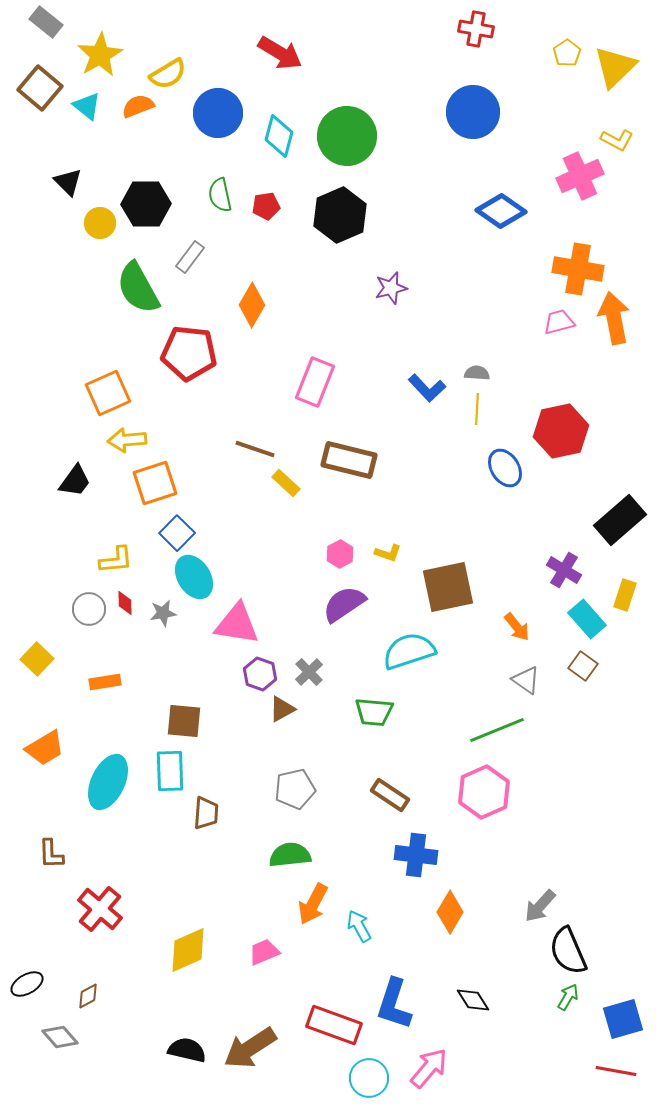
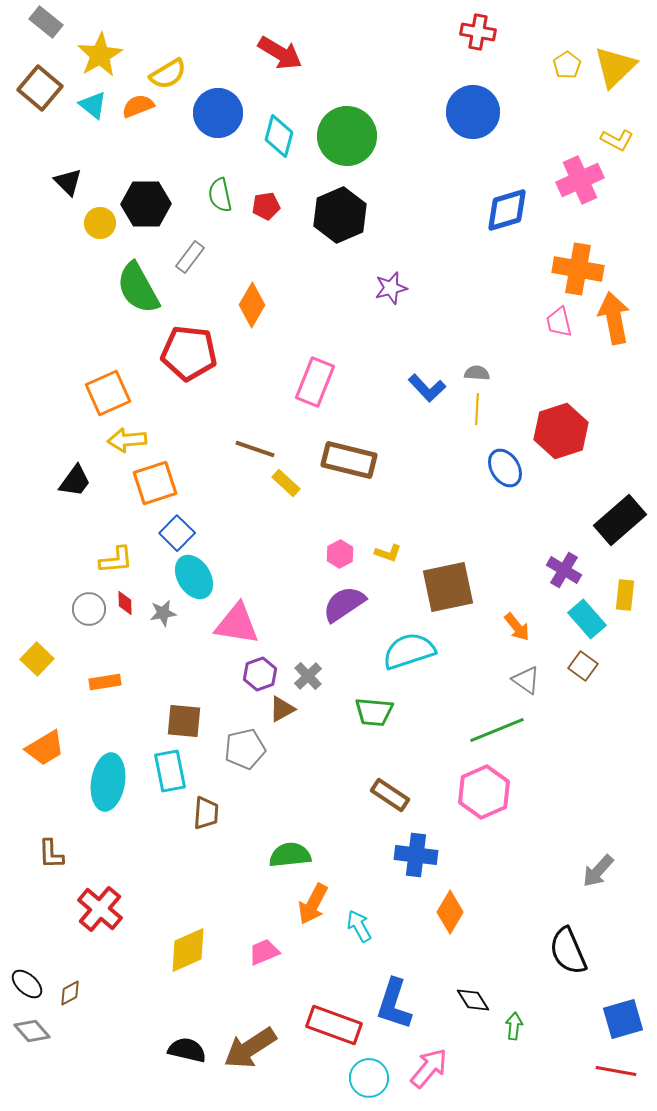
red cross at (476, 29): moved 2 px right, 3 px down
yellow pentagon at (567, 53): moved 12 px down
cyan triangle at (87, 106): moved 6 px right, 1 px up
pink cross at (580, 176): moved 4 px down
blue diamond at (501, 211): moved 6 px right, 1 px up; rotated 51 degrees counterclockwise
pink trapezoid at (559, 322): rotated 88 degrees counterclockwise
red hexagon at (561, 431): rotated 6 degrees counterclockwise
yellow rectangle at (625, 595): rotated 12 degrees counterclockwise
gray cross at (309, 672): moved 1 px left, 4 px down
purple hexagon at (260, 674): rotated 20 degrees clockwise
cyan rectangle at (170, 771): rotated 9 degrees counterclockwise
cyan ellipse at (108, 782): rotated 16 degrees counterclockwise
gray pentagon at (295, 789): moved 50 px left, 40 px up
gray arrow at (540, 906): moved 58 px right, 35 px up
black ellipse at (27, 984): rotated 72 degrees clockwise
brown diamond at (88, 996): moved 18 px left, 3 px up
green arrow at (568, 997): moved 54 px left, 29 px down; rotated 24 degrees counterclockwise
gray diamond at (60, 1037): moved 28 px left, 6 px up
